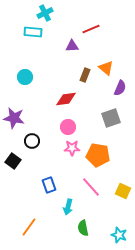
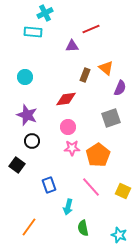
purple star: moved 13 px right, 3 px up; rotated 10 degrees clockwise
orange pentagon: rotated 30 degrees clockwise
black square: moved 4 px right, 4 px down
